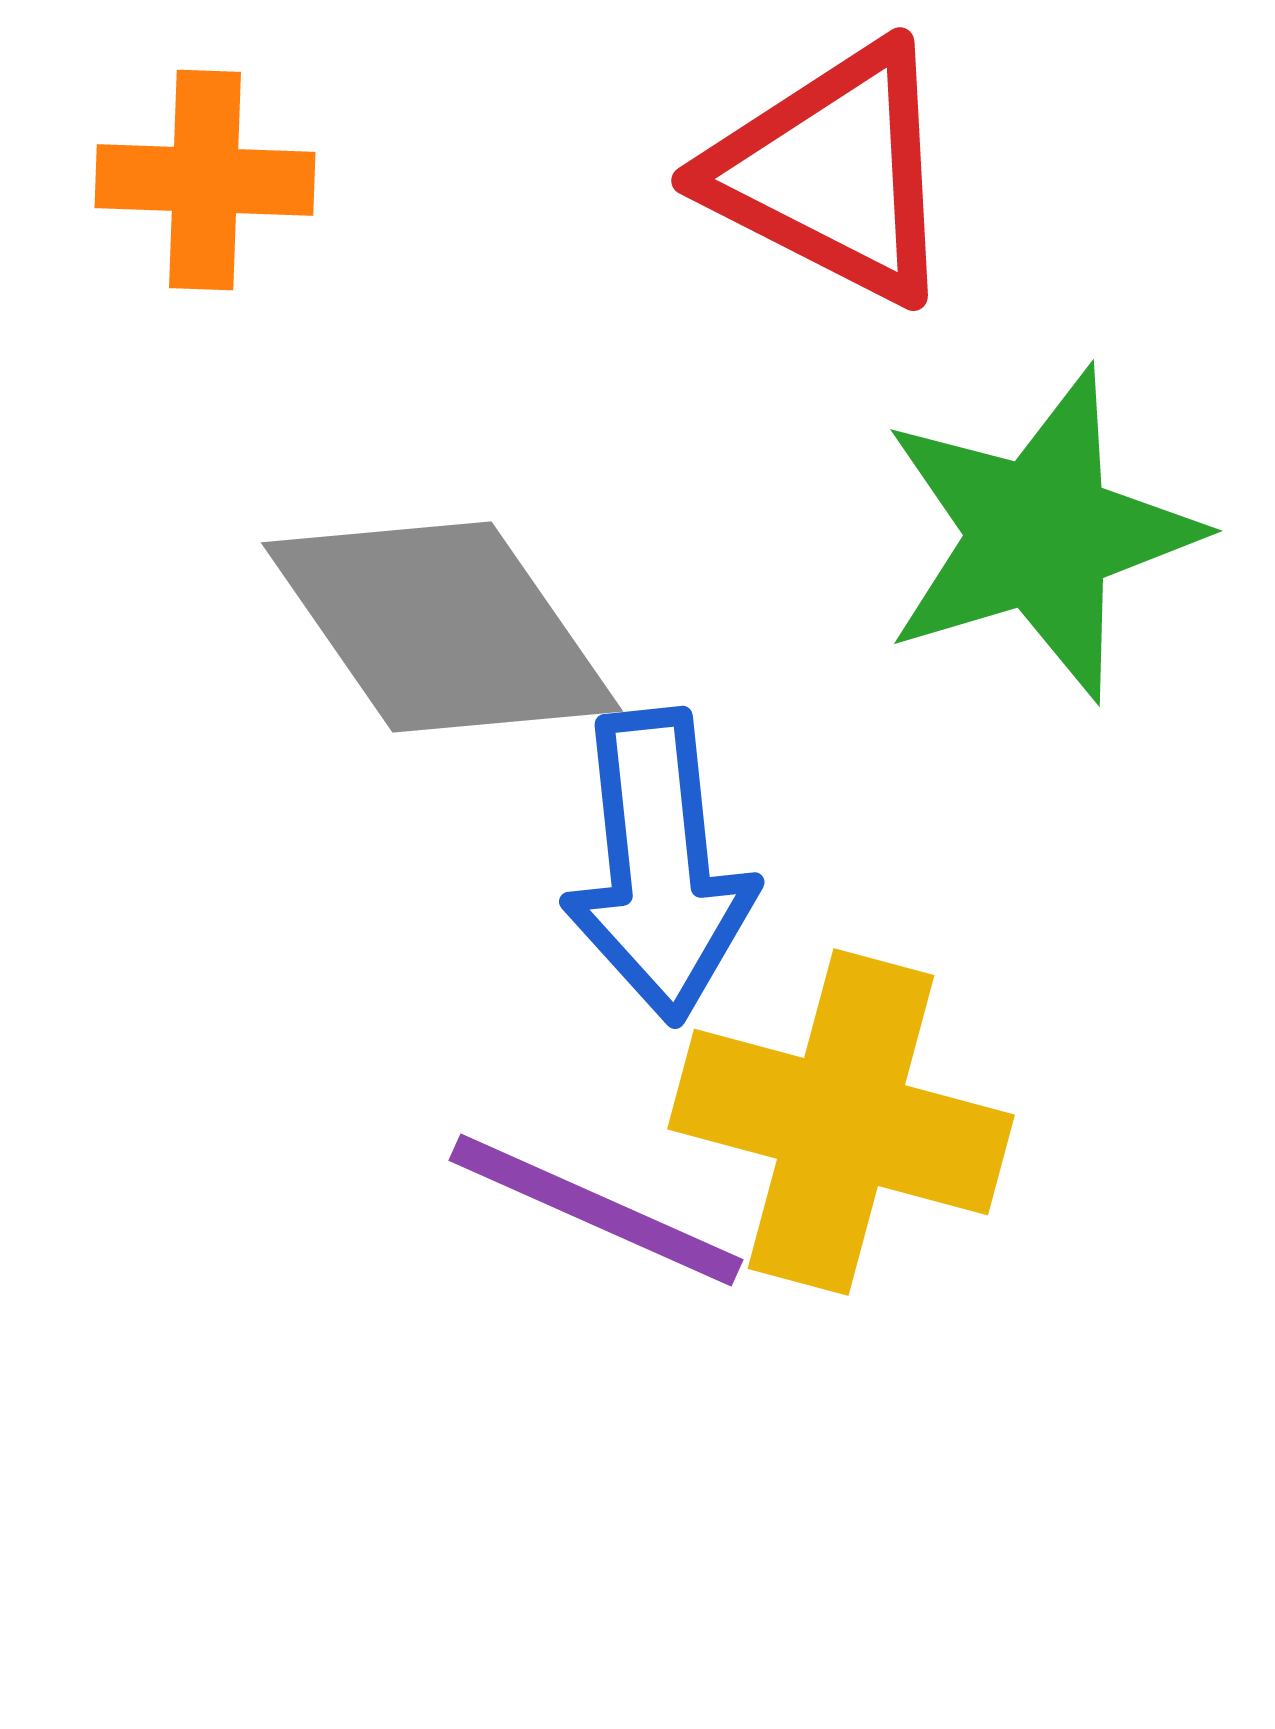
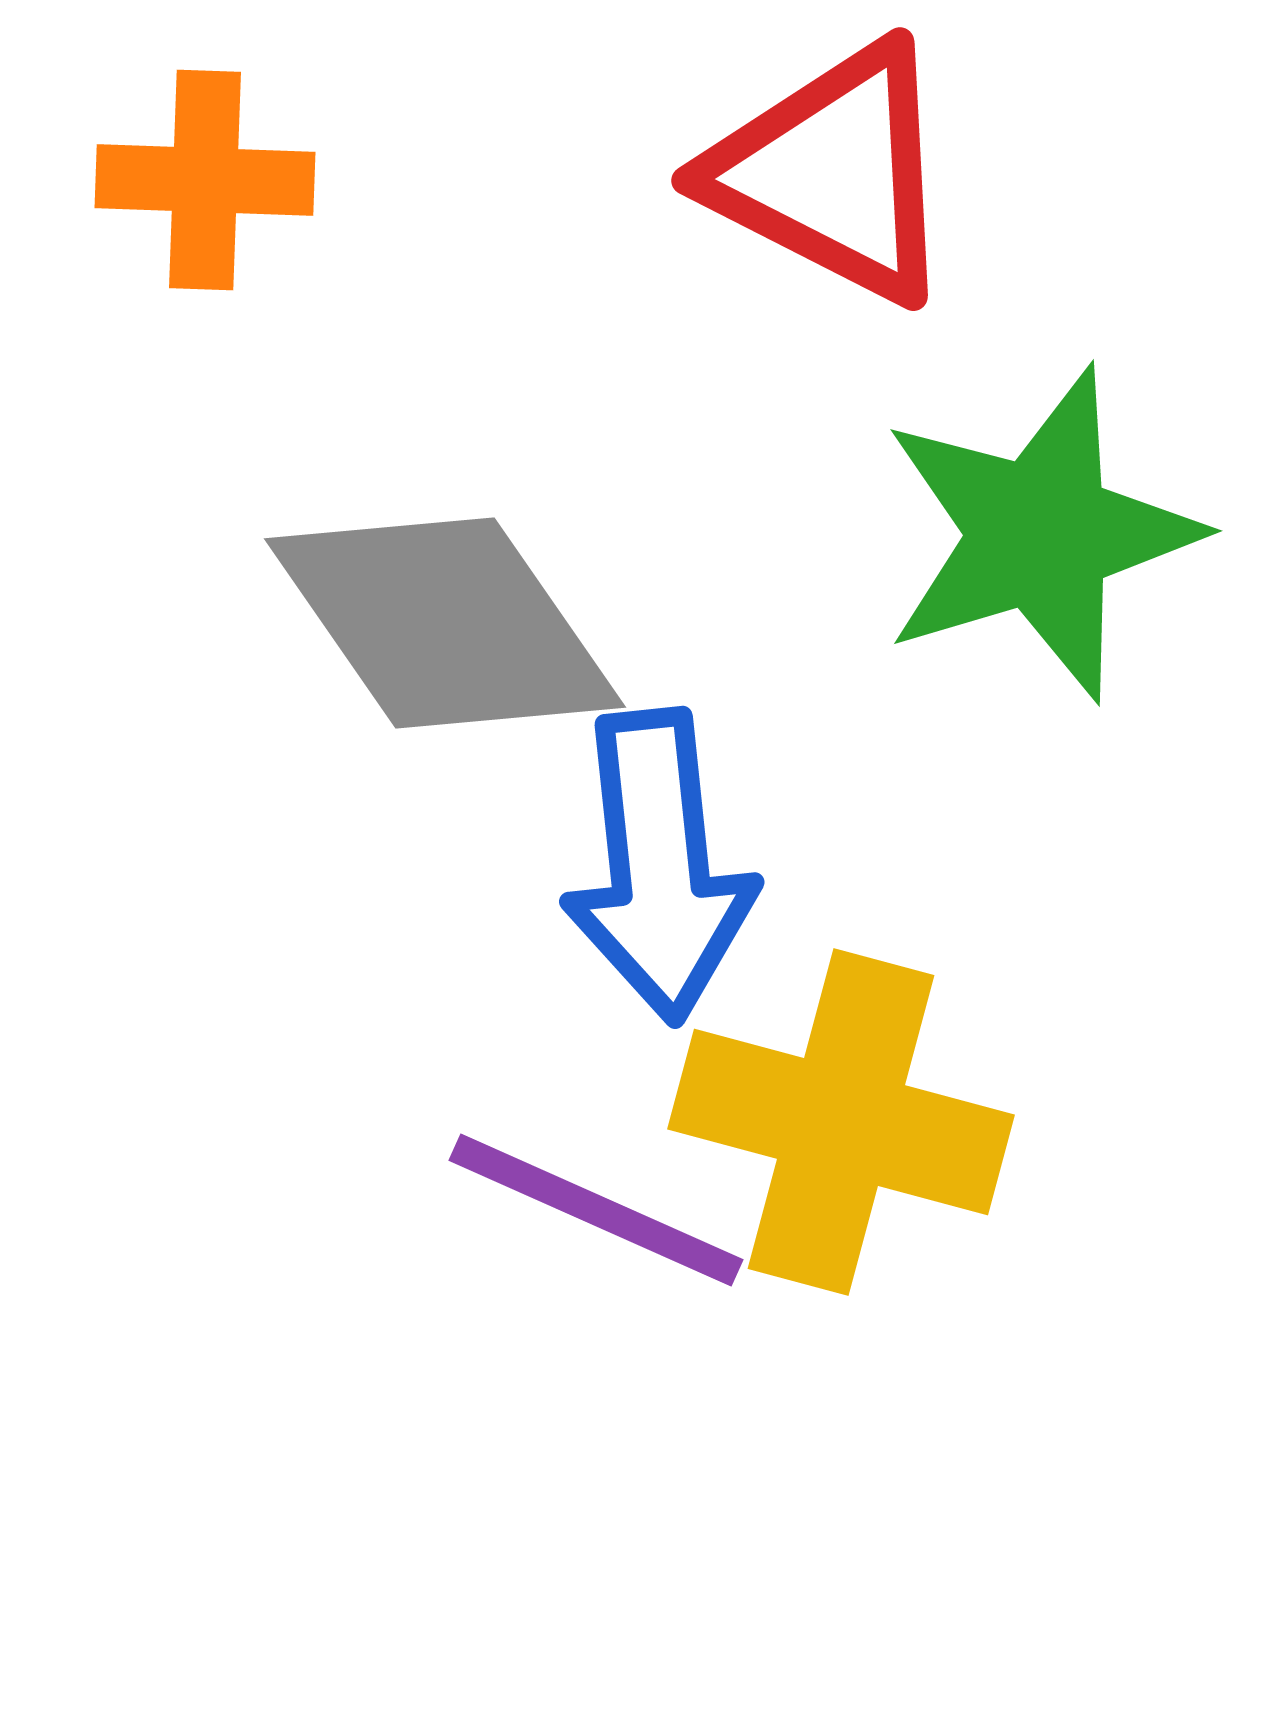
gray diamond: moved 3 px right, 4 px up
